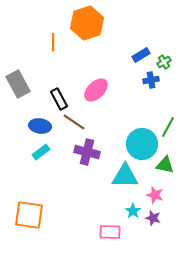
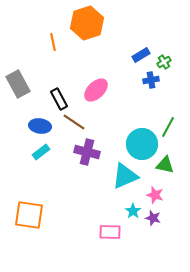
orange line: rotated 12 degrees counterclockwise
cyan triangle: rotated 24 degrees counterclockwise
